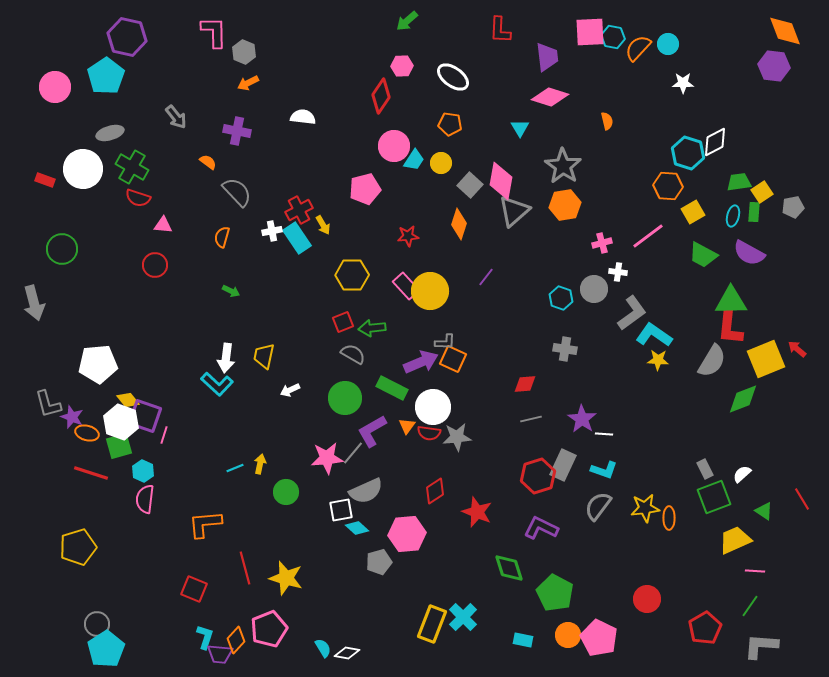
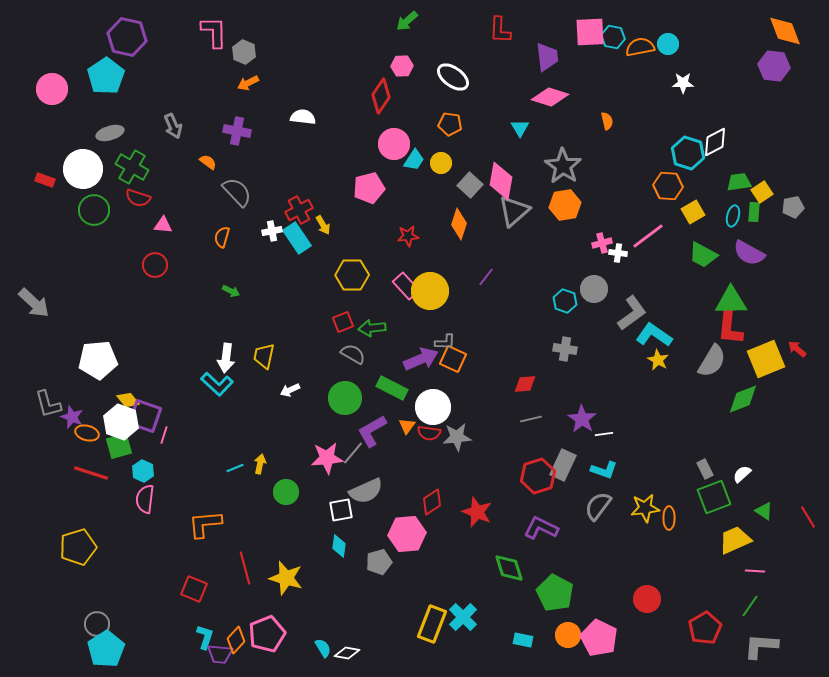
orange semicircle at (638, 48): moved 2 px right, 1 px up; rotated 36 degrees clockwise
pink circle at (55, 87): moved 3 px left, 2 px down
gray arrow at (176, 117): moved 3 px left, 9 px down; rotated 15 degrees clockwise
pink circle at (394, 146): moved 2 px up
pink pentagon at (365, 189): moved 4 px right, 1 px up
green circle at (62, 249): moved 32 px right, 39 px up
white cross at (618, 272): moved 19 px up
cyan hexagon at (561, 298): moved 4 px right, 3 px down
gray arrow at (34, 303): rotated 32 degrees counterclockwise
yellow star at (658, 360): rotated 25 degrees clockwise
purple arrow at (421, 362): moved 3 px up
white pentagon at (98, 364): moved 4 px up
white line at (604, 434): rotated 12 degrees counterclockwise
red diamond at (435, 491): moved 3 px left, 11 px down
red line at (802, 499): moved 6 px right, 18 px down
cyan diamond at (357, 528): moved 18 px left, 18 px down; rotated 55 degrees clockwise
pink pentagon at (269, 629): moved 2 px left, 5 px down
